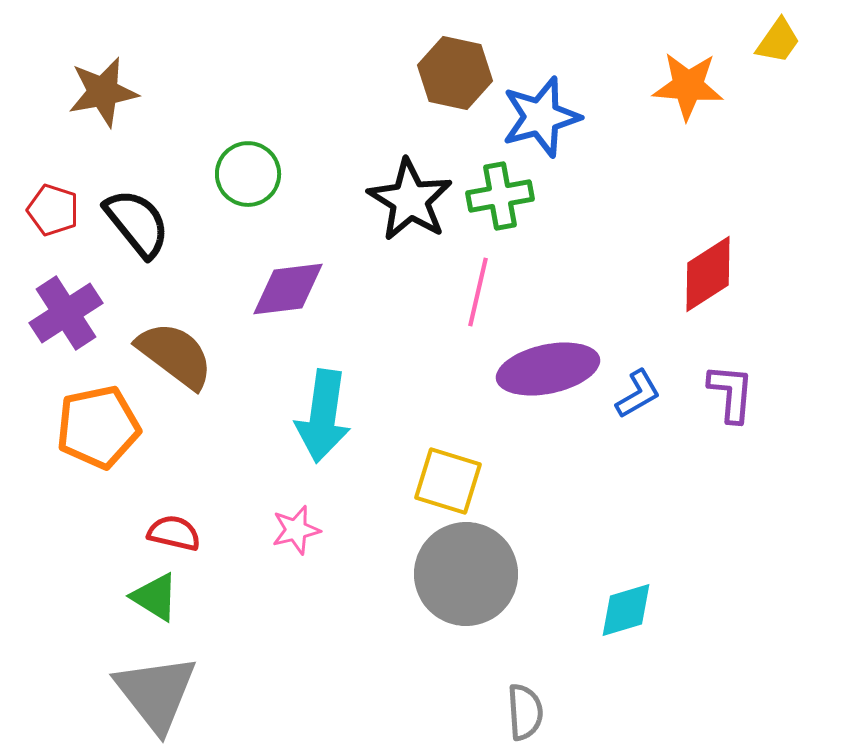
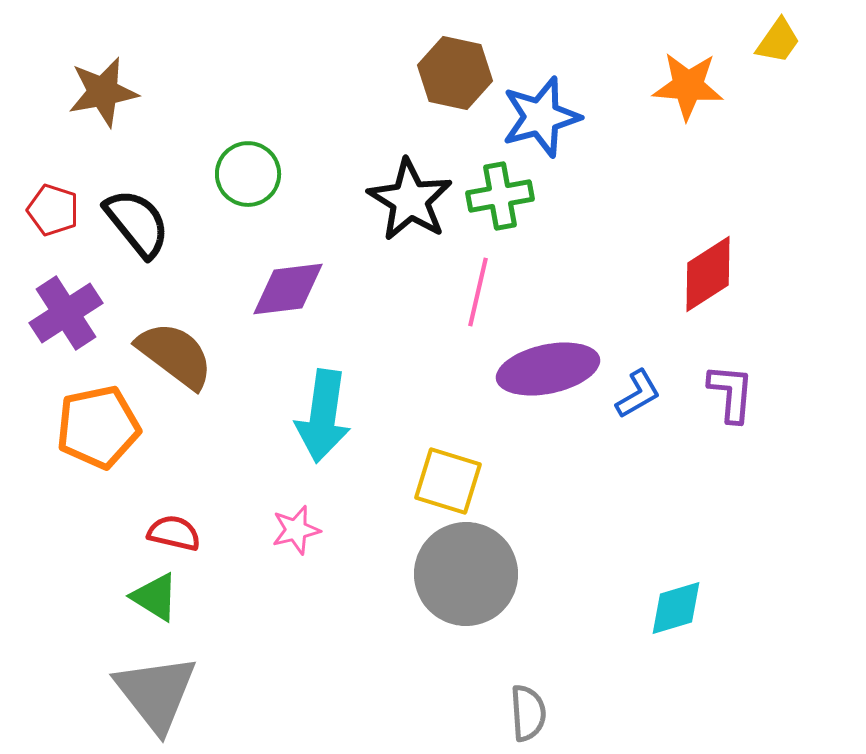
cyan diamond: moved 50 px right, 2 px up
gray semicircle: moved 3 px right, 1 px down
